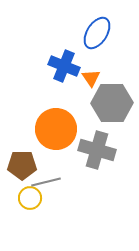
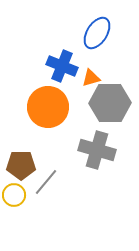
blue cross: moved 2 px left
orange triangle: rotated 48 degrees clockwise
gray hexagon: moved 2 px left
orange circle: moved 8 px left, 22 px up
brown pentagon: moved 1 px left
gray line: rotated 36 degrees counterclockwise
yellow circle: moved 16 px left, 3 px up
